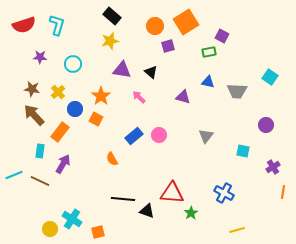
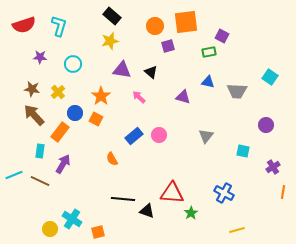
orange square at (186, 22): rotated 25 degrees clockwise
cyan L-shape at (57, 25): moved 2 px right, 1 px down
blue circle at (75, 109): moved 4 px down
